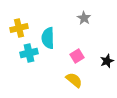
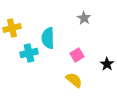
yellow cross: moved 7 px left
pink square: moved 1 px up
black star: moved 3 px down; rotated 16 degrees counterclockwise
